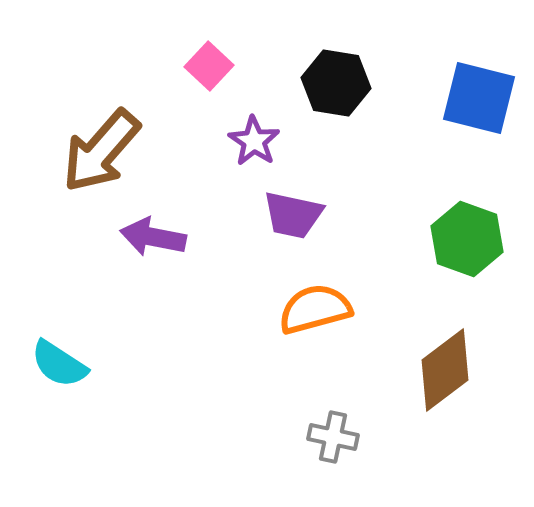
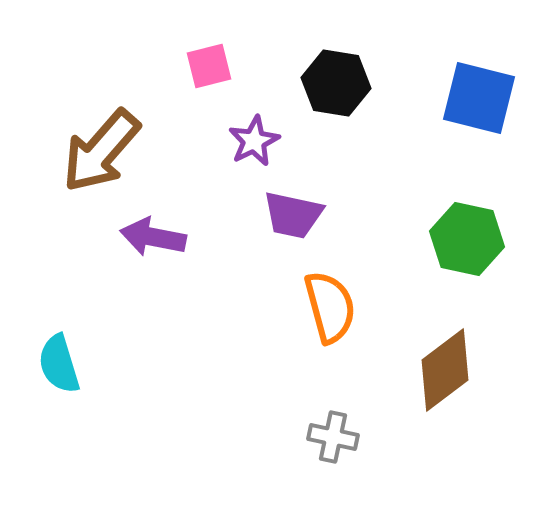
pink square: rotated 33 degrees clockwise
purple star: rotated 12 degrees clockwise
green hexagon: rotated 8 degrees counterclockwise
orange semicircle: moved 15 px right, 2 px up; rotated 90 degrees clockwise
cyan semicircle: rotated 40 degrees clockwise
